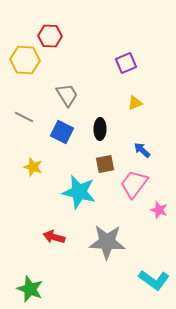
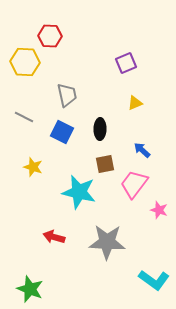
yellow hexagon: moved 2 px down
gray trapezoid: rotated 20 degrees clockwise
